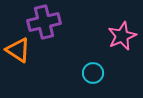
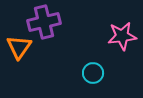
pink star: rotated 16 degrees clockwise
orange triangle: moved 1 px right, 3 px up; rotated 32 degrees clockwise
